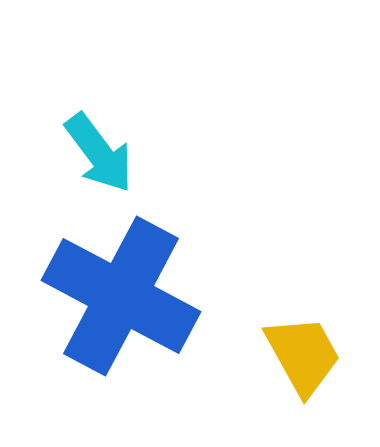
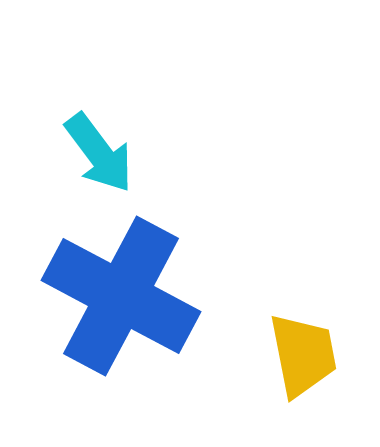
yellow trapezoid: rotated 18 degrees clockwise
